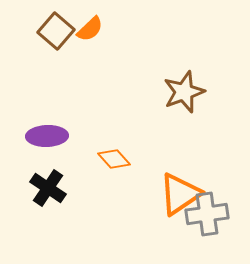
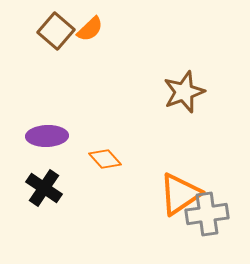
orange diamond: moved 9 px left
black cross: moved 4 px left
